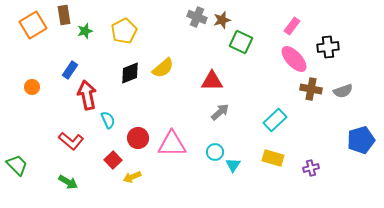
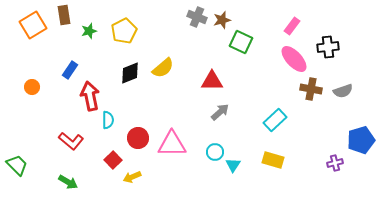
green star: moved 4 px right
red arrow: moved 3 px right, 1 px down
cyan semicircle: rotated 24 degrees clockwise
yellow rectangle: moved 2 px down
purple cross: moved 24 px right, 5 px up
